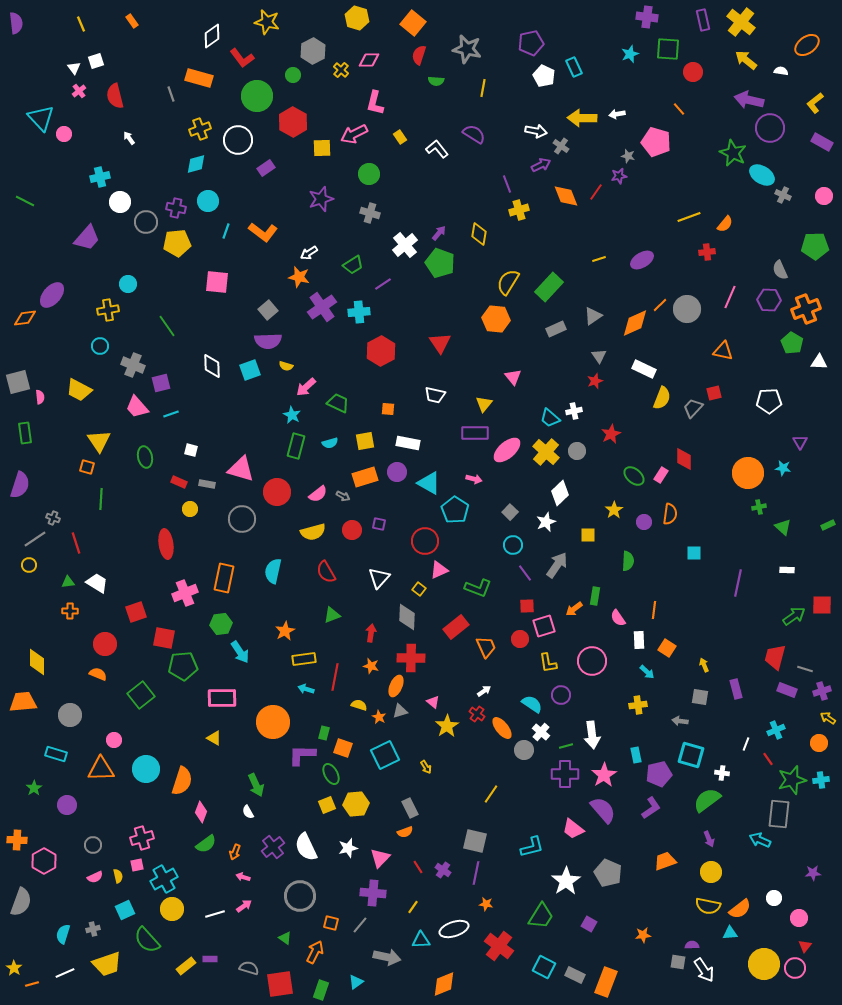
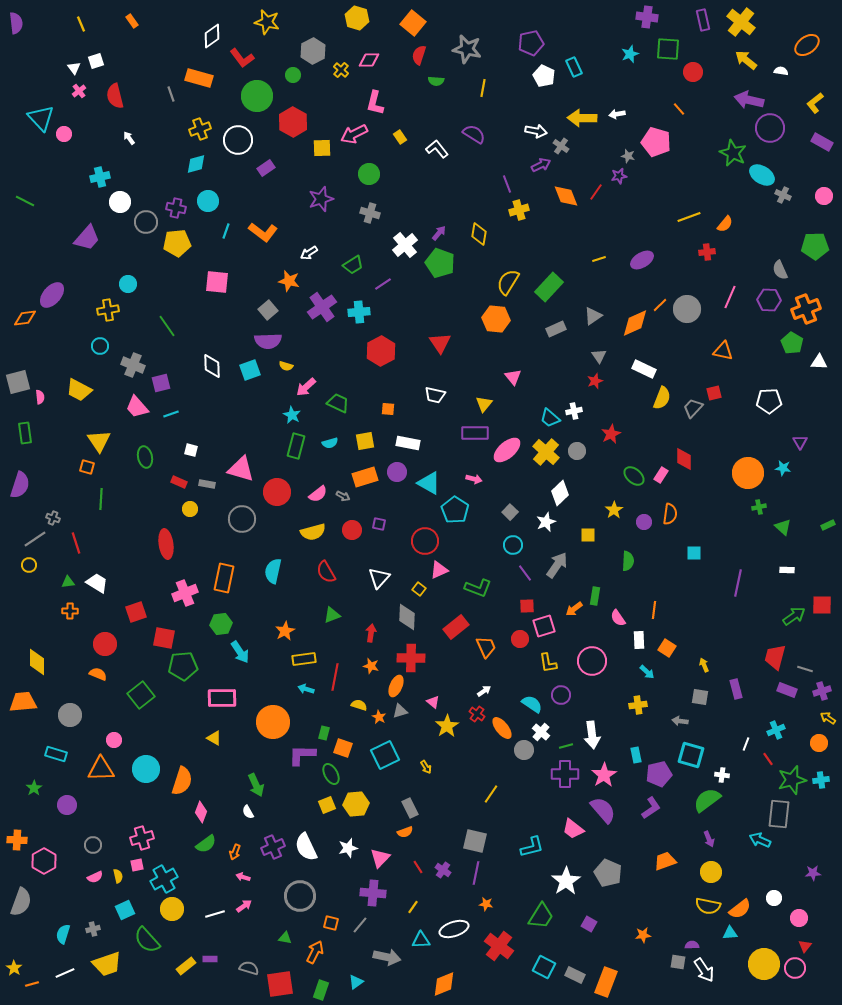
orange star at (299, 277): moved 10 px left, 4 px down
white cross at (722, 773): moved 2 px down
purple cross at (273, 847): rotated 15 degrees clockwise
green triangle at (285, 938): rotated 24 degrees counterclockwise
